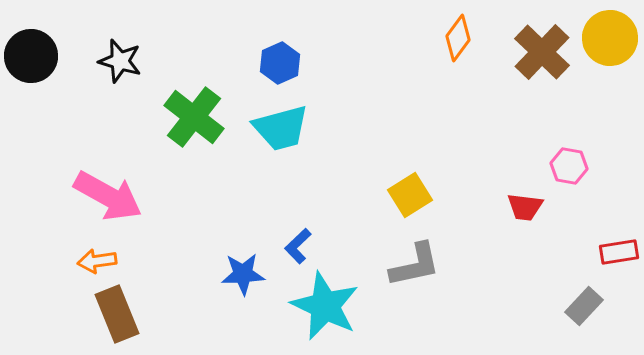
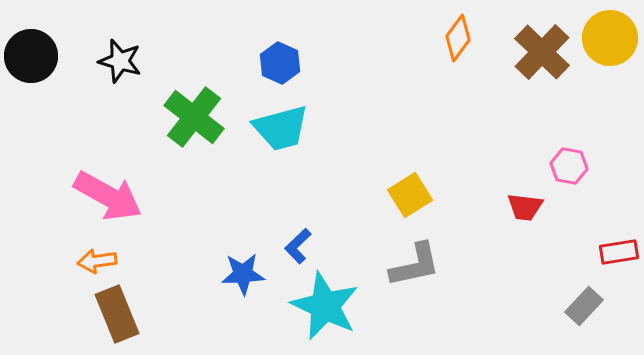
blue hexagon: rotated 12 degrees counterclockwise
